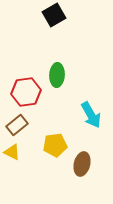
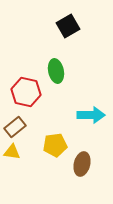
black square: moved 14 px right, 11 px down
green ellipse: moved 1 px left, 4 px up; rotated 15 degrees counterclockwise
red hexagon: rotated 20 degrees clockwise
cyan arrow: rotated 60 degrees counterclockwise
brown rectangle: moved 2 px left, 2 px down
yellow triangle: rotated 18 degrees counterclockwise
